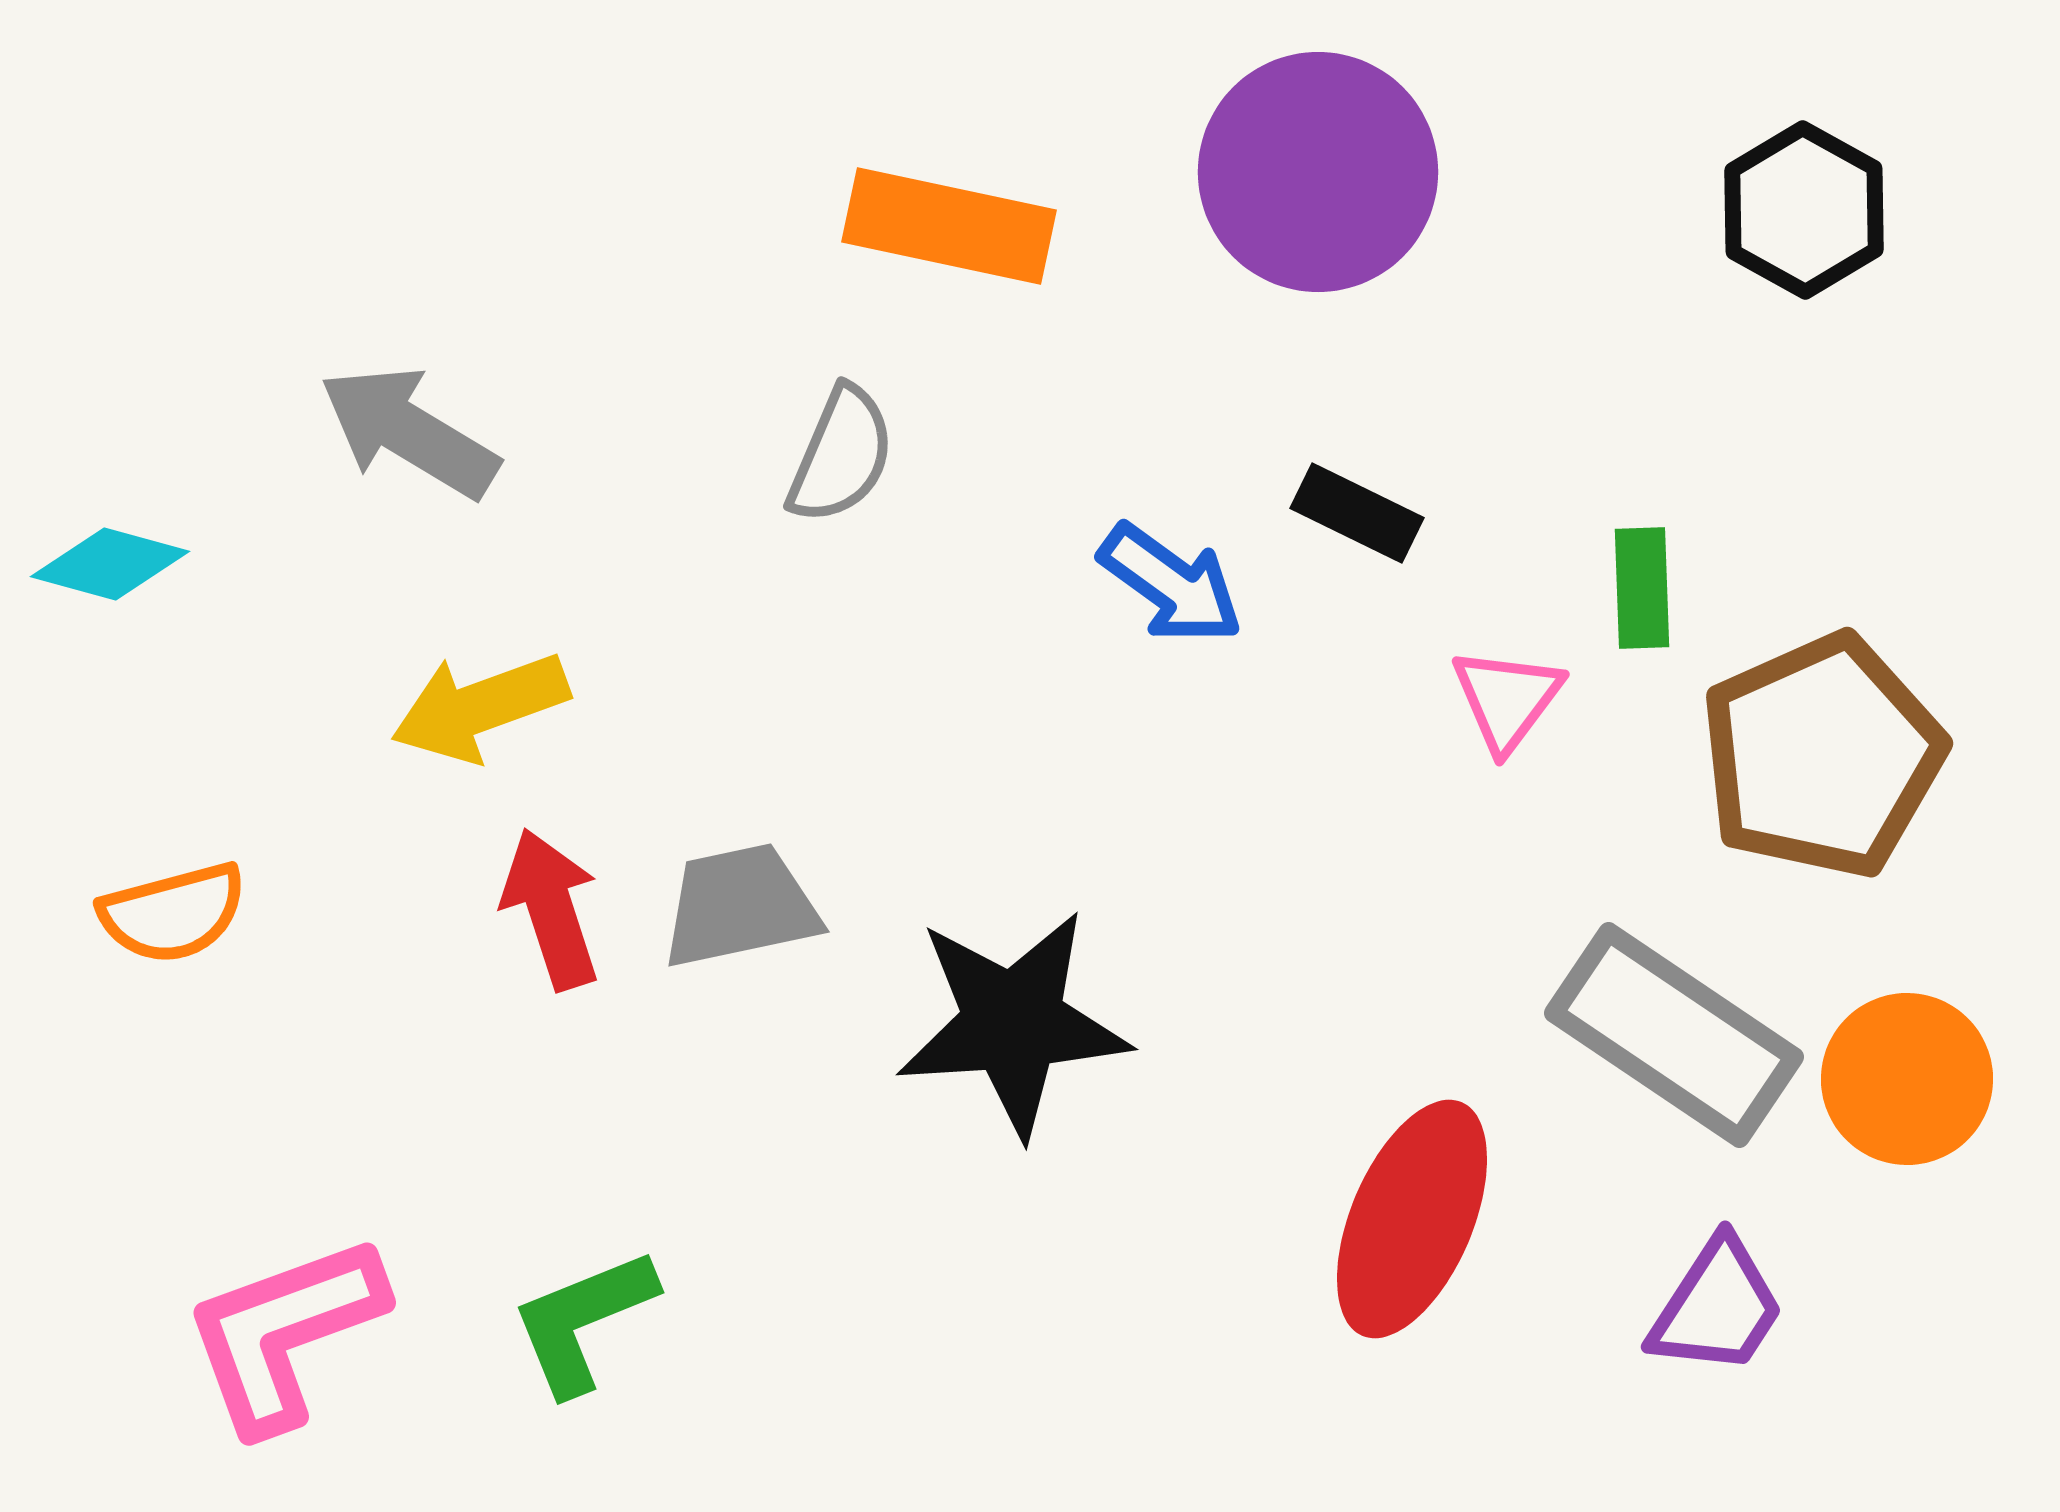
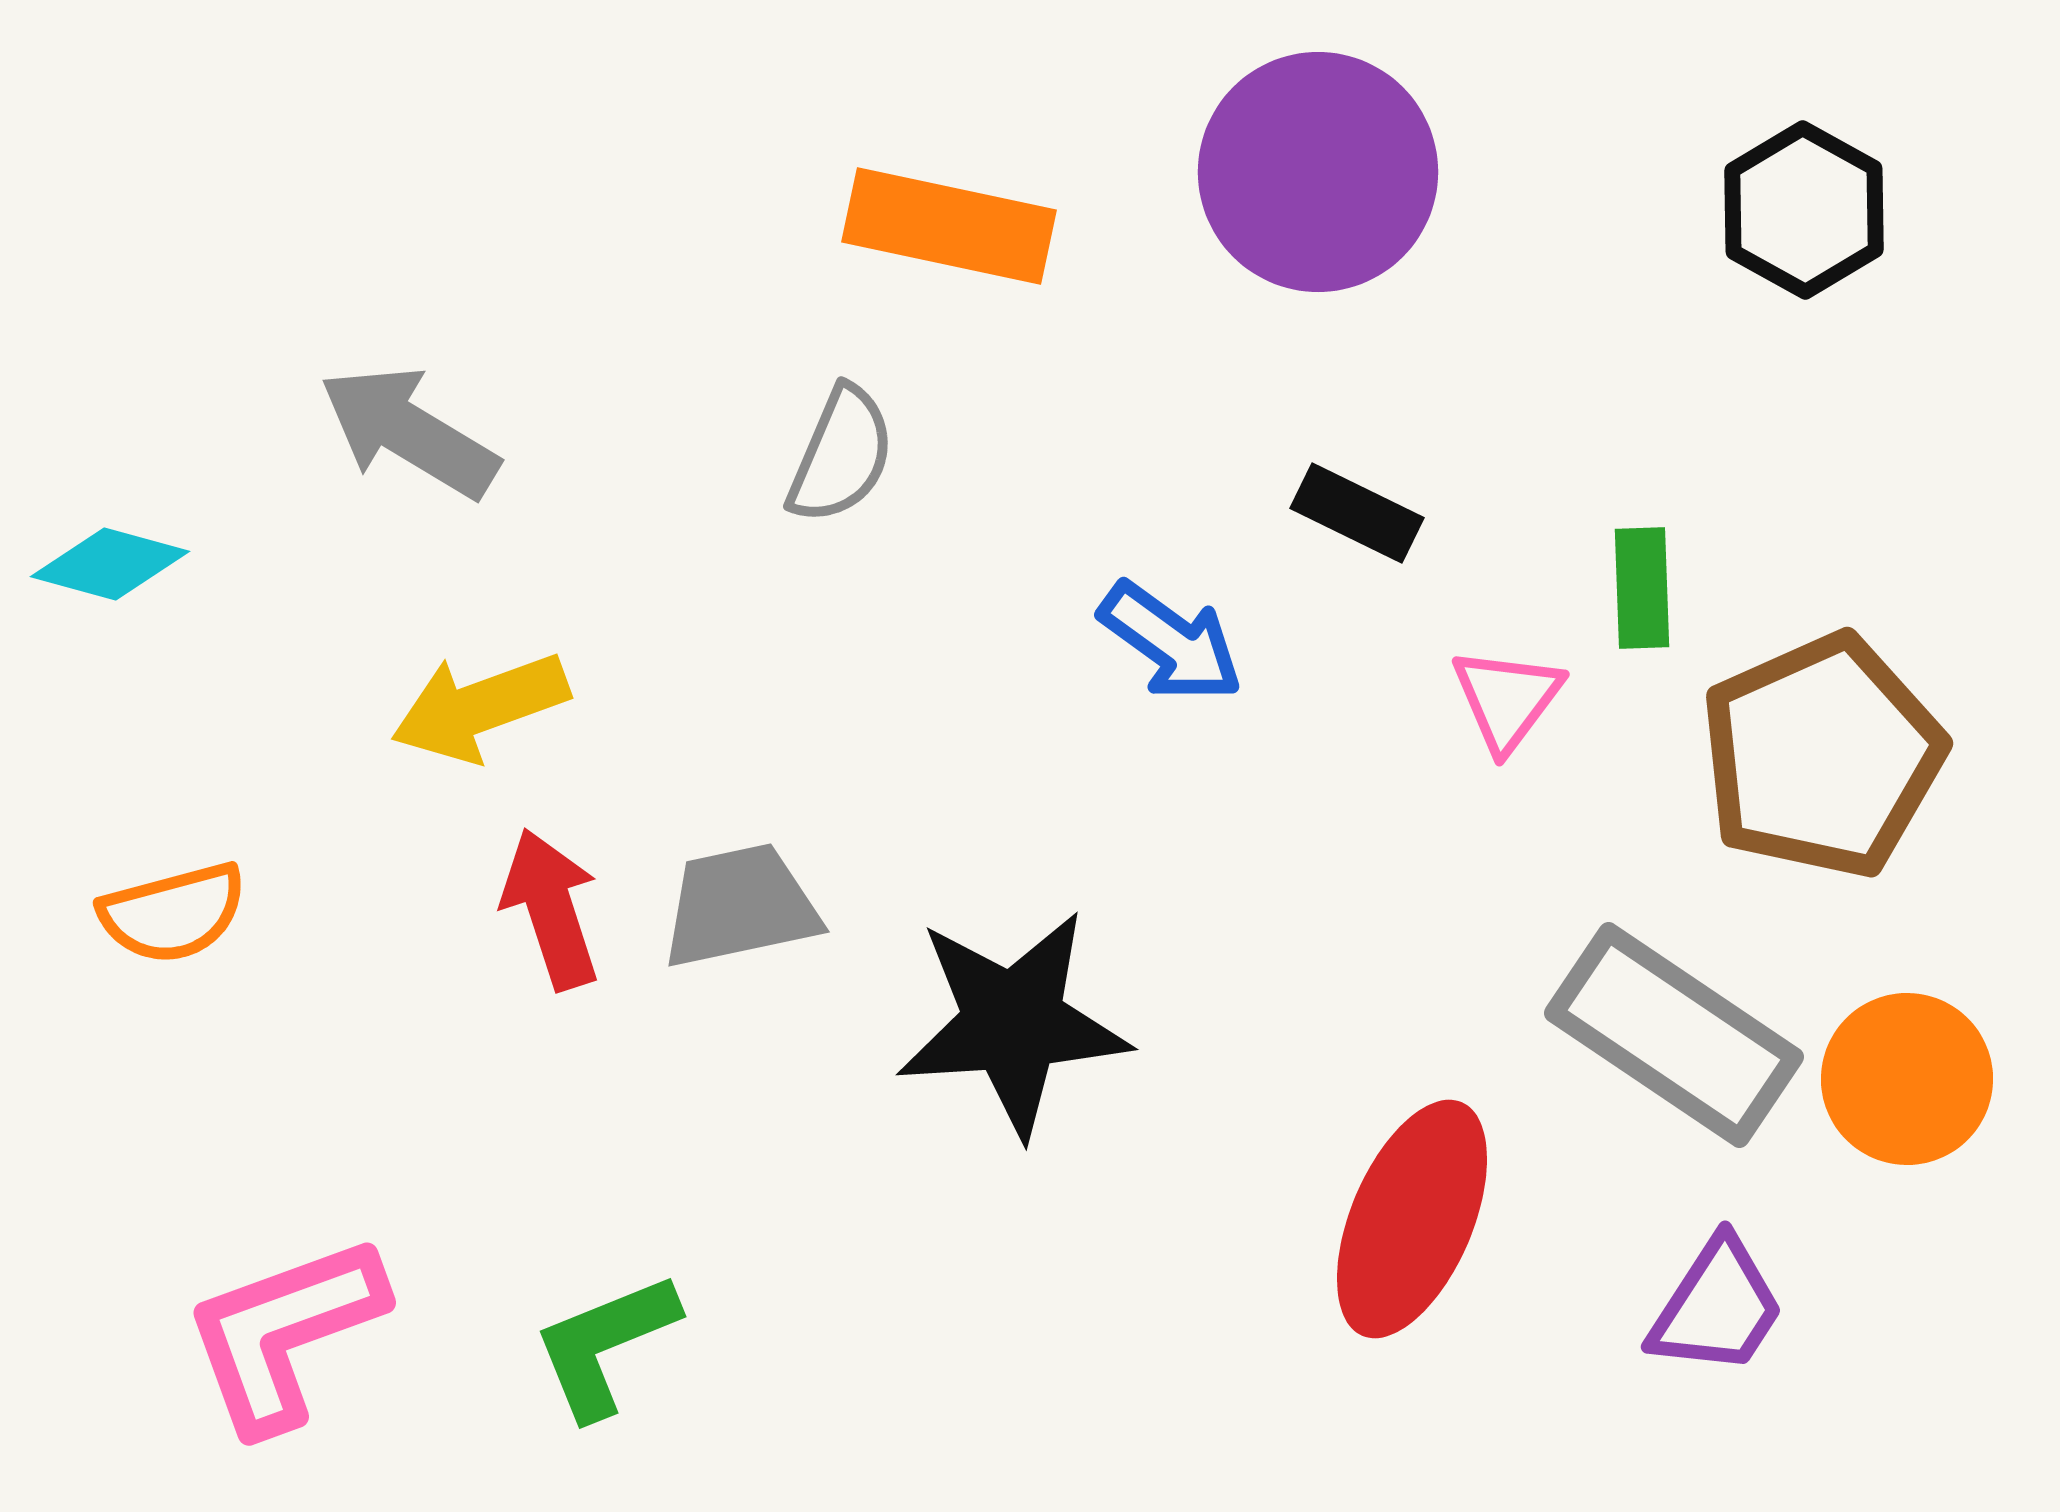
blue arrow: moved 58 px down
green L-shape: moved 22 px right, 24 px down
